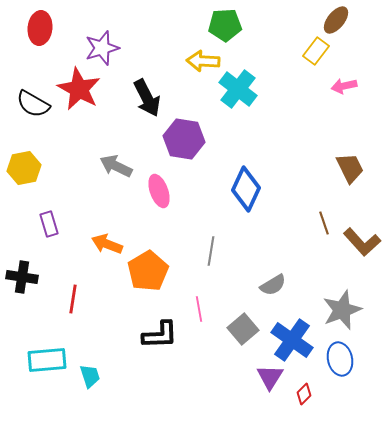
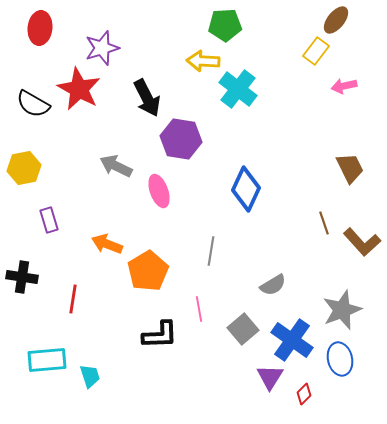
purple hexagon: moved 3 px left
purple rectangle: moved 4 px up
